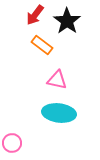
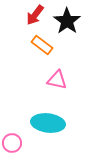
cyan ellipse: moved 11 px left, 10 px down
